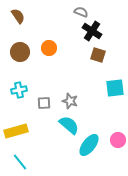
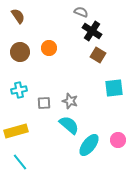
brown square: rotated 14 degrees clockwise
cyan square: moved 1 px left
